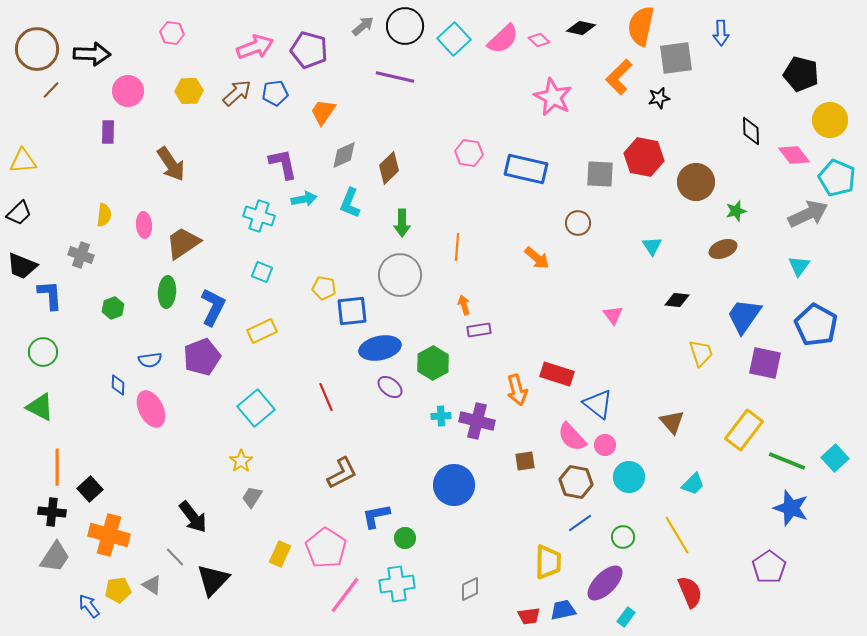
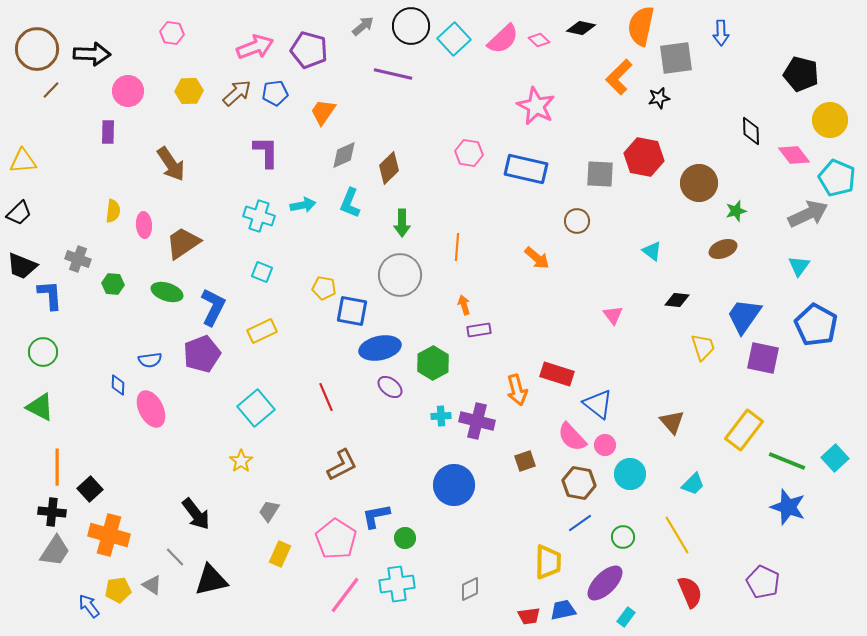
black circle at (405, 26): moved 6 px right
purple line at (395, 77): moved 2 px left, 3 px up
pink star at (553, 97): moved 17 px left, 9 px down
purple L-shape at (283, 164): moved 17 px left, 12 px up; rotated 12 degrees clockwise
brown circle at (696, 182): moved 3 px right, 1 px down
cyan arrow at (304, 199): moved 1 px left, 6 px down
yellow semicircle at (104, 215): moved 9 px right, 4 px up
brown circle at (578, 223): moved 1 px left, 2 px up
cyan triangle at (652, 246): moved 5 px down; rotated 20 degrees counterclockwise
gray cross at (81, 255): moved 3 px left, 4 px down
green ellipse at (167, 292): rotated 76 degrees counterclockwise
green hexagon at (113, 308): moved 24 px up; rotated 25 degrees clockwise
blue square at (352, 311): rotated 16 degrees clockwise
yellow trapezoid at (701, 353): moved 2 px right, 6 px up
purple pentagon at (202, 357): moved 3 px up
purple square at (765, 363): moved 2 px left, 5 px up
brown square at (525, 461): rotated 10 degrees counterclockwise
brown L-shape at (342, 473): moved 8 px up
cyan circle at (629, 477): moved 1 px right, 3 px up
brown hexagon at (576, 482): moved 3 px right, 1 px down
gray trapezoid at (252, 497): moved 17 px right, 14 px down
blue star at (791, 508): moved 3 px left, 1 px up
black arrow at (193, 517): moved 3 px right, 3 px up
pink pentagon at (326, 548): moved 10 px right, 9 px up
gray trapezoid at (55, 557): moved 6 px up
purple pentagon at (769, 567): moved 6 px left, 15 px down; rotated 12 degrees counterclockwise
black triangle at (213, 580): moved 2 px left; rotated 33 degrees clockwise
